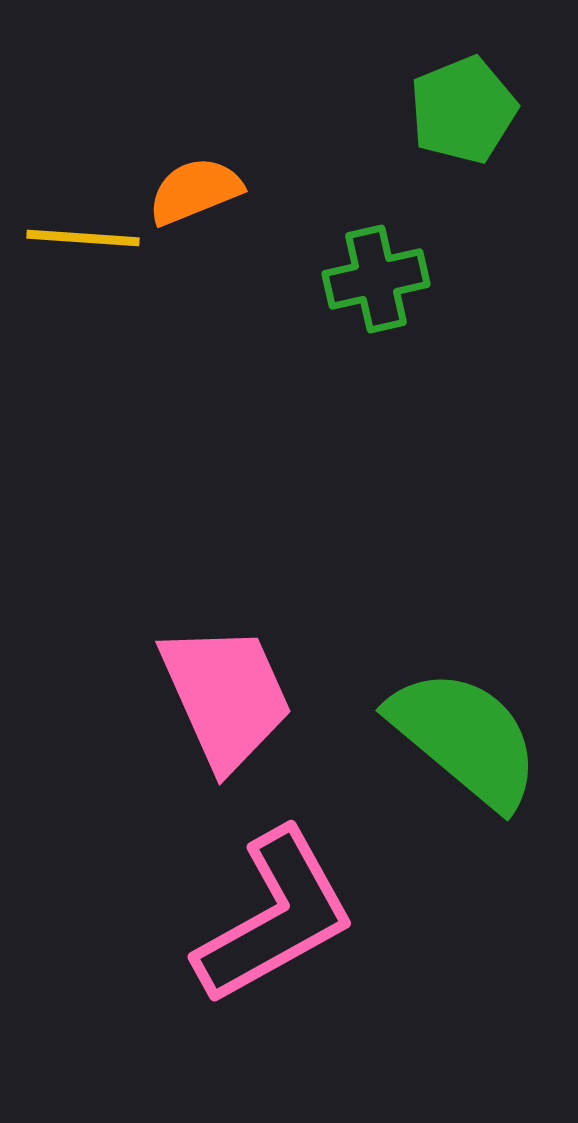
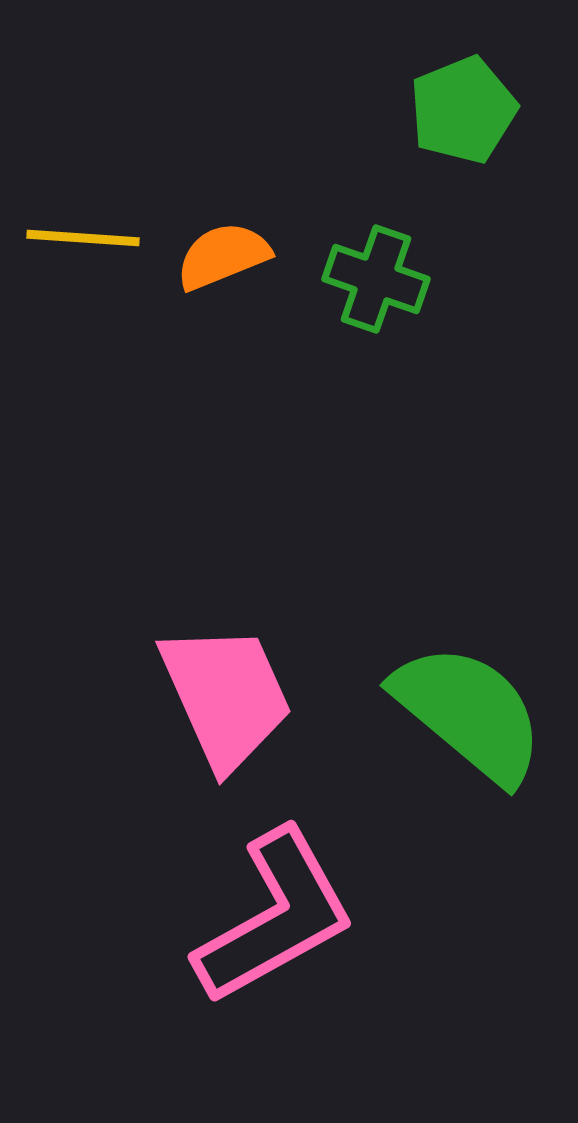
orange semicircle: moved 28 px right, 65 px down
green cross: rotated 32 degrees clockwise
green semicircle: moved 4 px right, 25 px up
